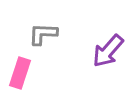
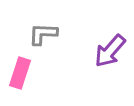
purple arrow: moved 2 px right
